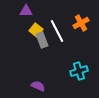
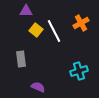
white line: moved 3 px left
gray rectangle: moved 21 px left, 19 px down; rotated 14 degrees clockwise
purple semicircle: moved 1 px down
